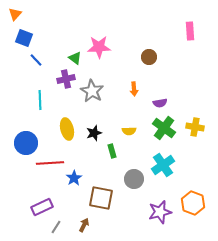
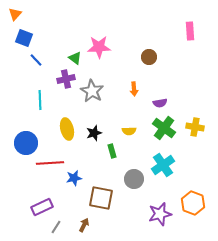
blue star: rotated 21 degrees clockwise
purple star: moved 2 px down
